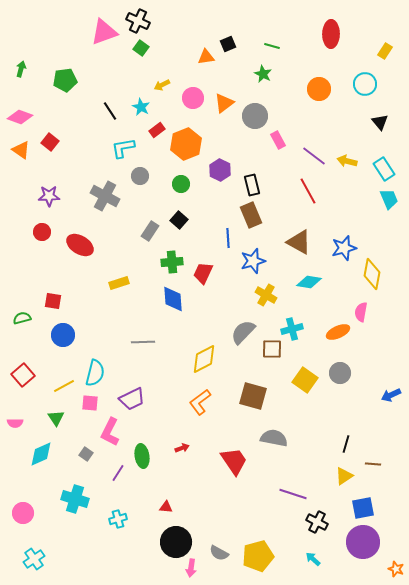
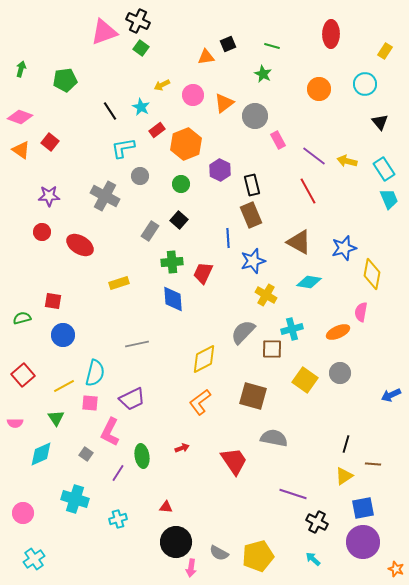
pink circle at (193, 98): moved 3 px up
gray line at (143, 342): moved 6 px left, 2 px down; rotated 10 degrees counterclockwise
